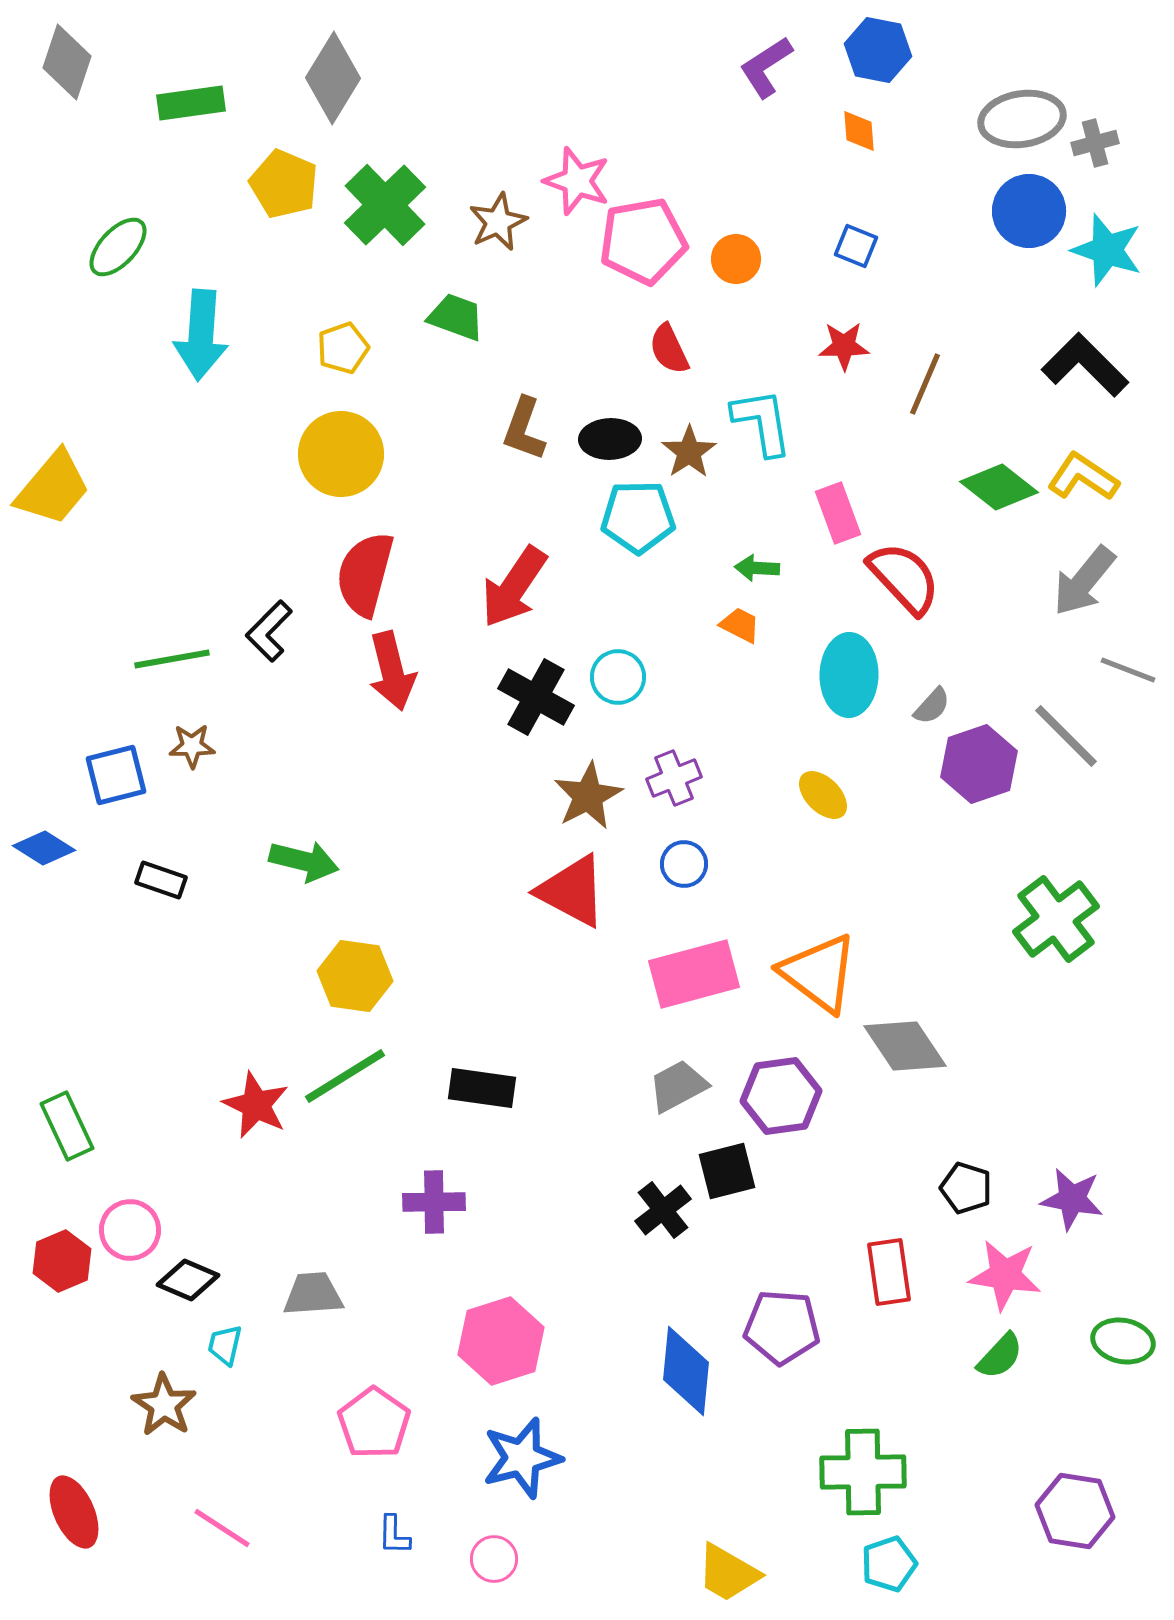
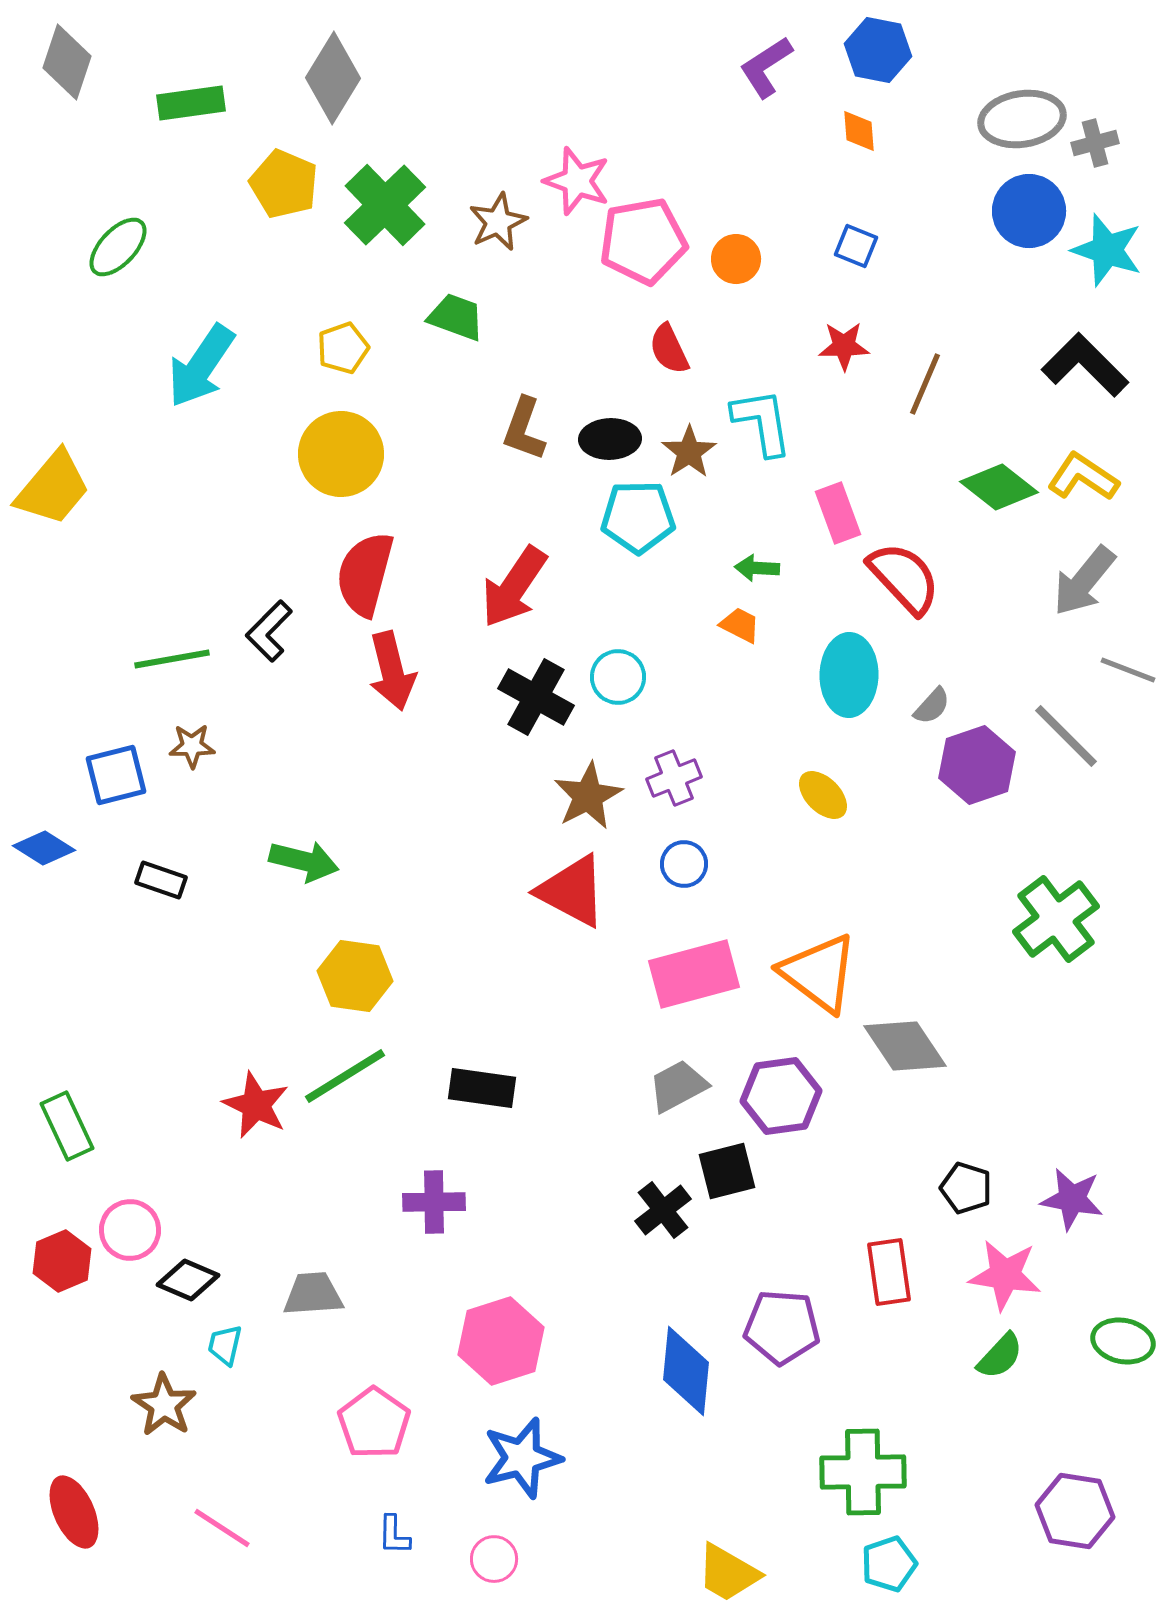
cyan arrow at (201, 335): moved 31 px down; rotated 30 degrees clockwise
purple hexagon at (979, 764): moved 2 px left, 1 px down
